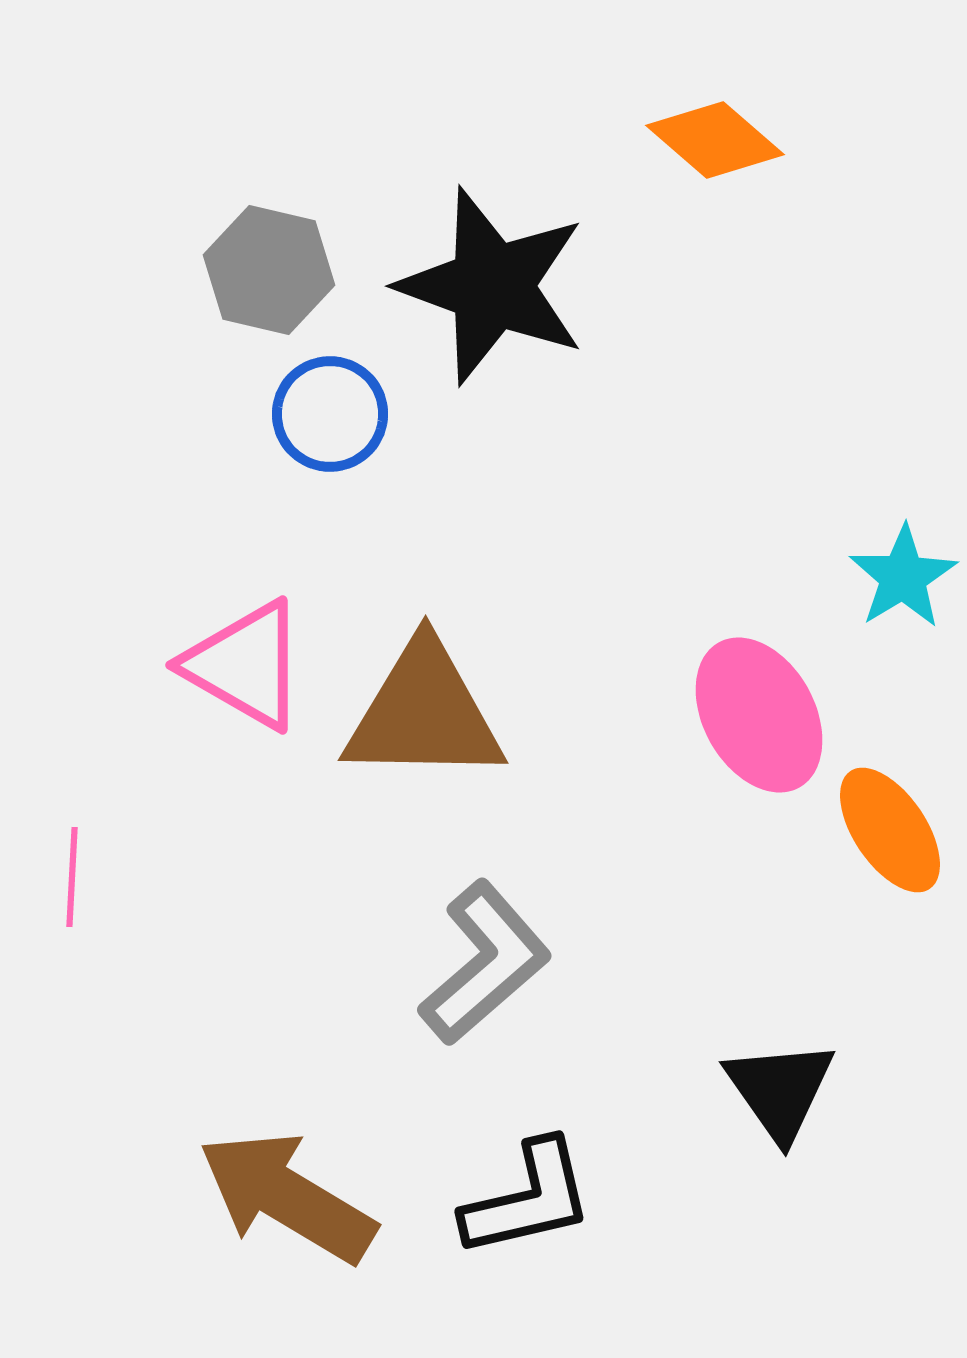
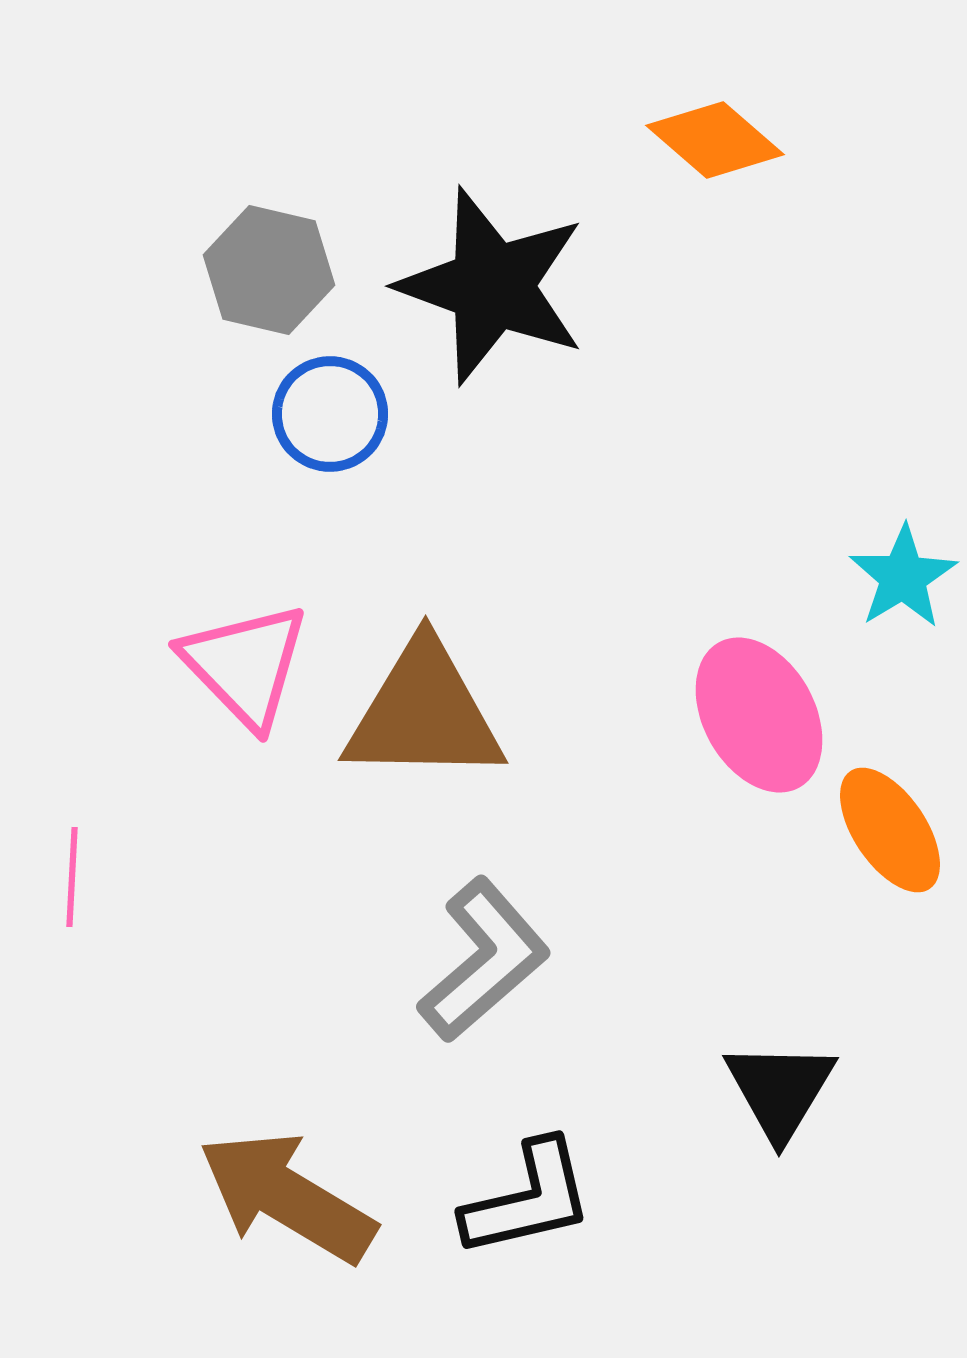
pink triangle: rotated 16 degrees clockwise
gray L-shape: moved 1 px left, 3 px up
black triangle: rotated 6 degrees clockwise
